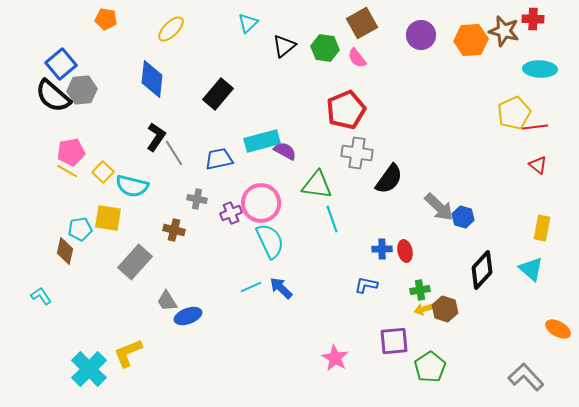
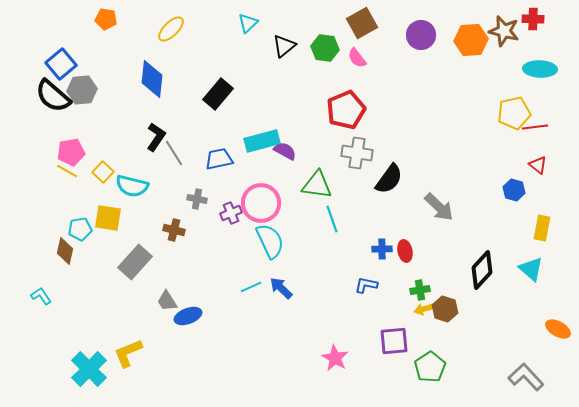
yellow pentagon at (514, 113): rotated 12 degrees clockwise
blue hexagon at (463, 217): moved 51 px right, 27 px up
